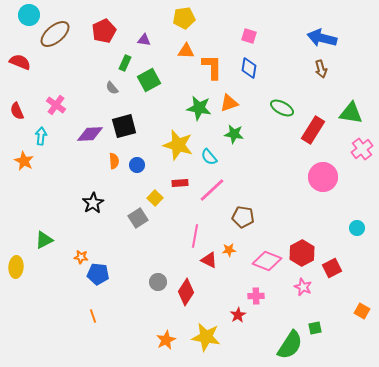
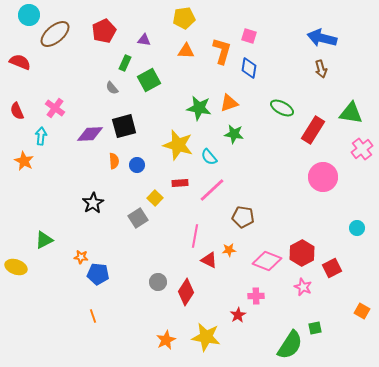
orange L-shape at (212, 67): moved 10 px right, 16 px up; rotated 16 degrees clockwise
pink cross at (56, 105): moved 1 px left, 3 px down
yellow ellipse at (16, 267): rotated 75 degrees counterclockwise
